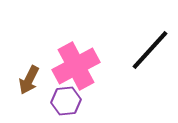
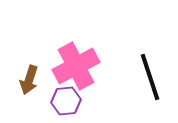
black line: moved 27 px down; rotated 60 degrees counterclockwise
brown arrow: rotated 8 degrees counterclockwise
